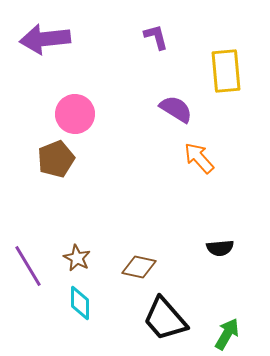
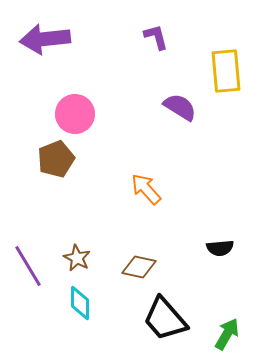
purple semicircle: moved 4 px right, 2 px up
orange arrow: moved 53 px left, 31 px down
